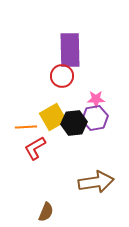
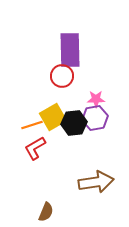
orange line: moved 6 px right, 2 px up; rotated 15 degrees counterclockwise
